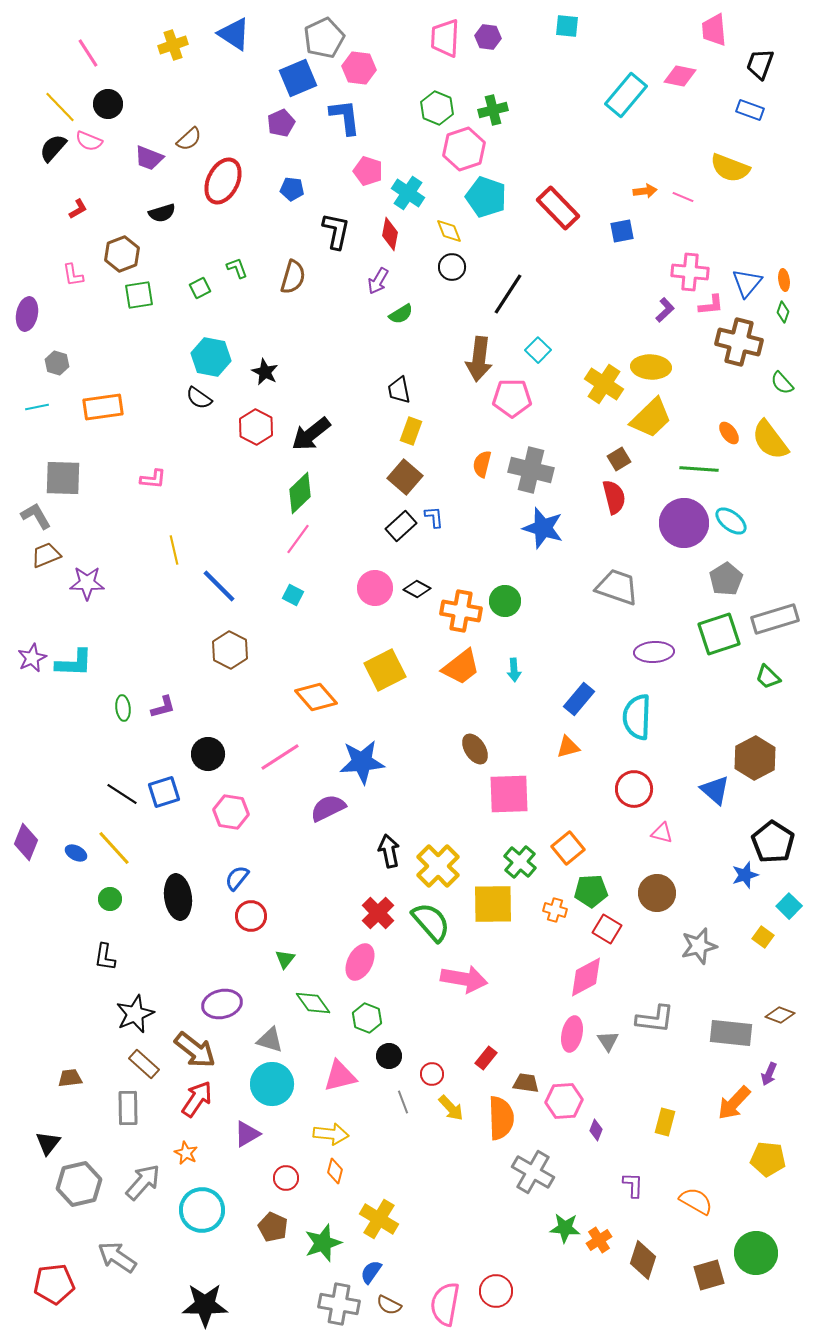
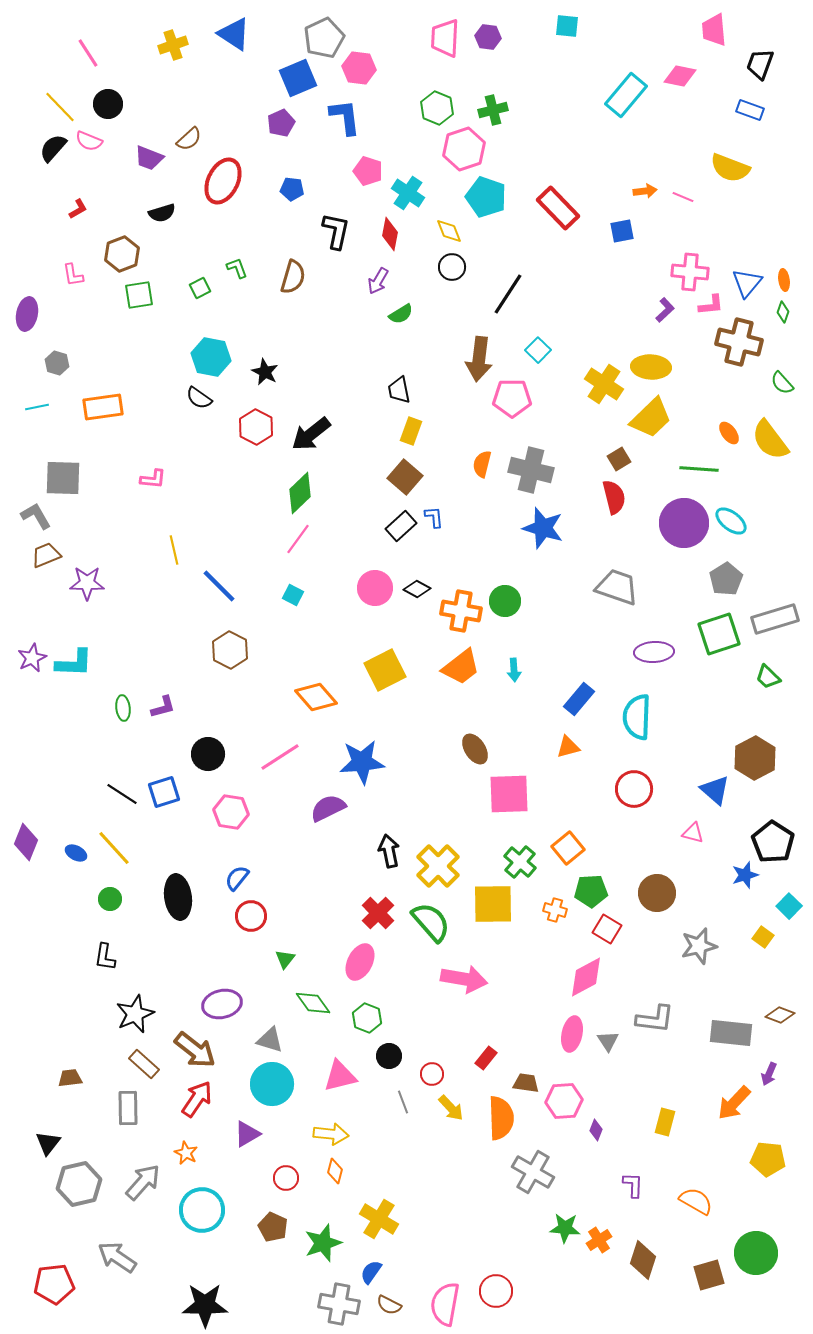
pink triangle at (662, 833): moved 31 px right
